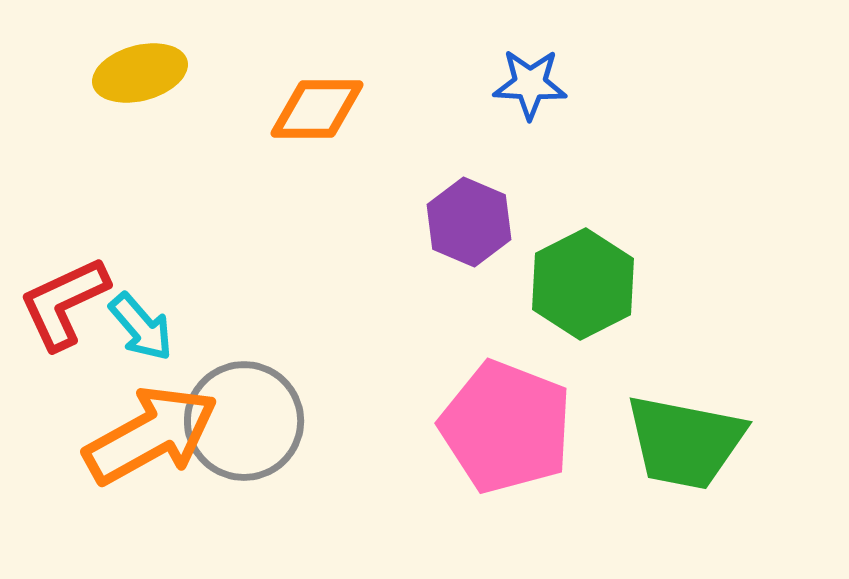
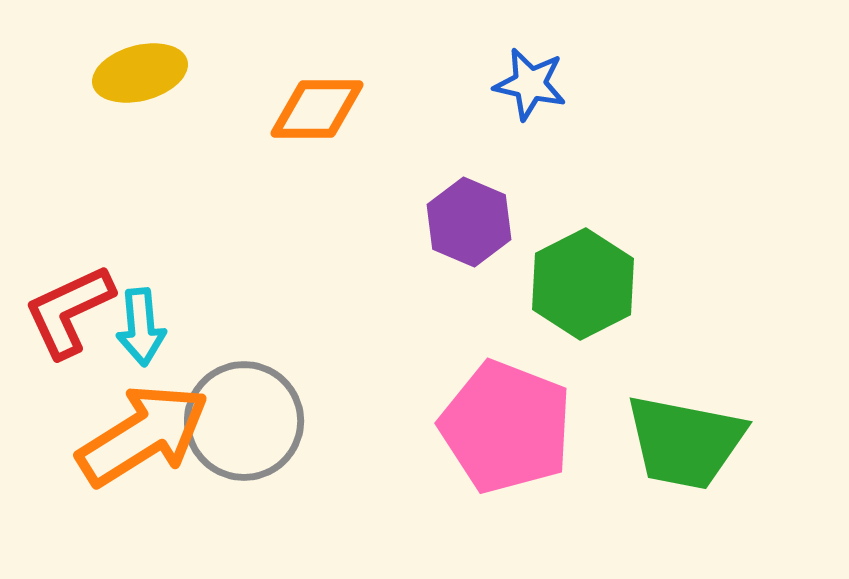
blue star: rotated 10 degrees clockwise
red L-shape: moved 5 px right, 8 px down
cyan arrow: rotated 36 degrees clockwise
orange arrow: moved 8 px left; rotated 3 degrees counterclockwise
